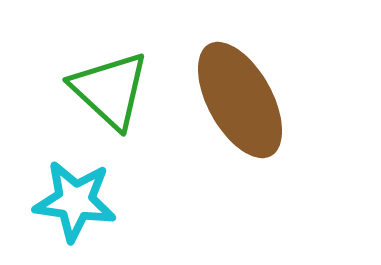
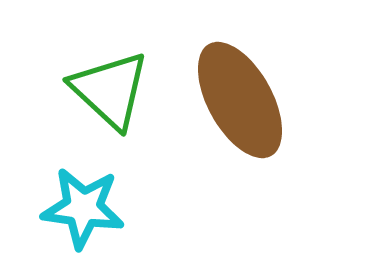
cyan star: moved 8 px right, 7 px down
